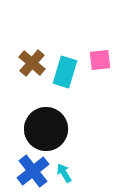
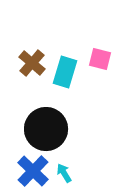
pink square: moved 1 px up; rotated 20 degrees clockwise
blue cross: rotated 8 degrees counterclockwise
